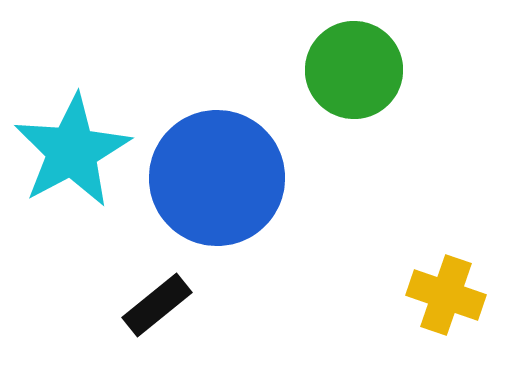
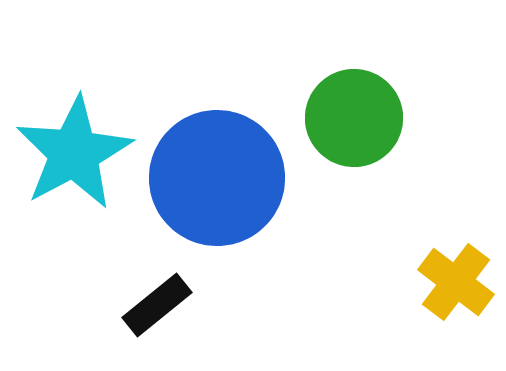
green circle: moved 48 px down
cyan star: moved 2 px right, 2 px down
yellow cross: moved 10 px right, 13 px up; rotated 18 degrees clockwise
